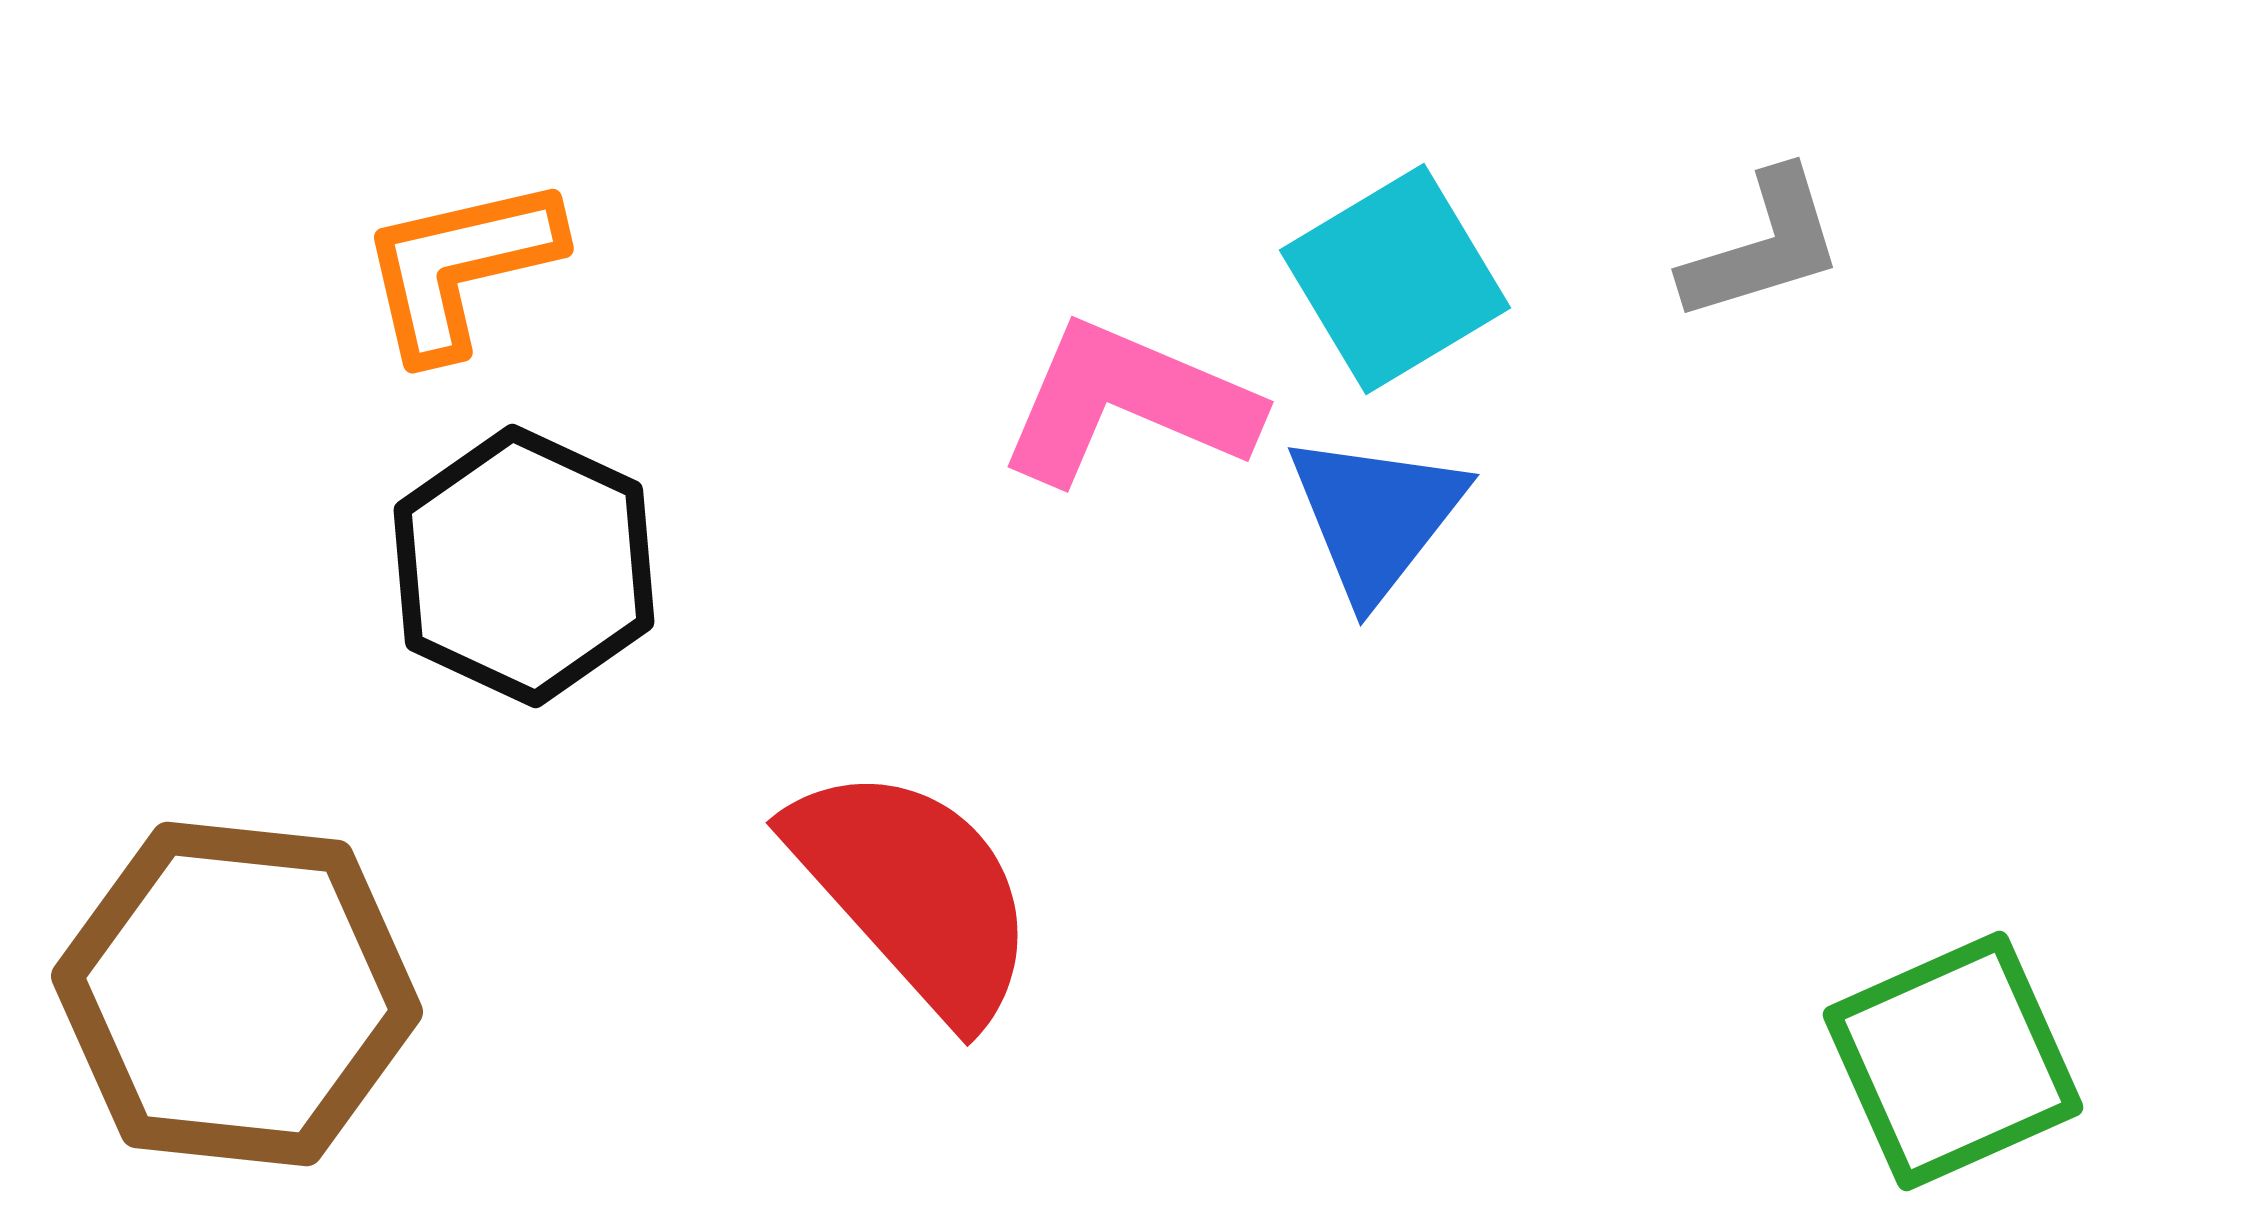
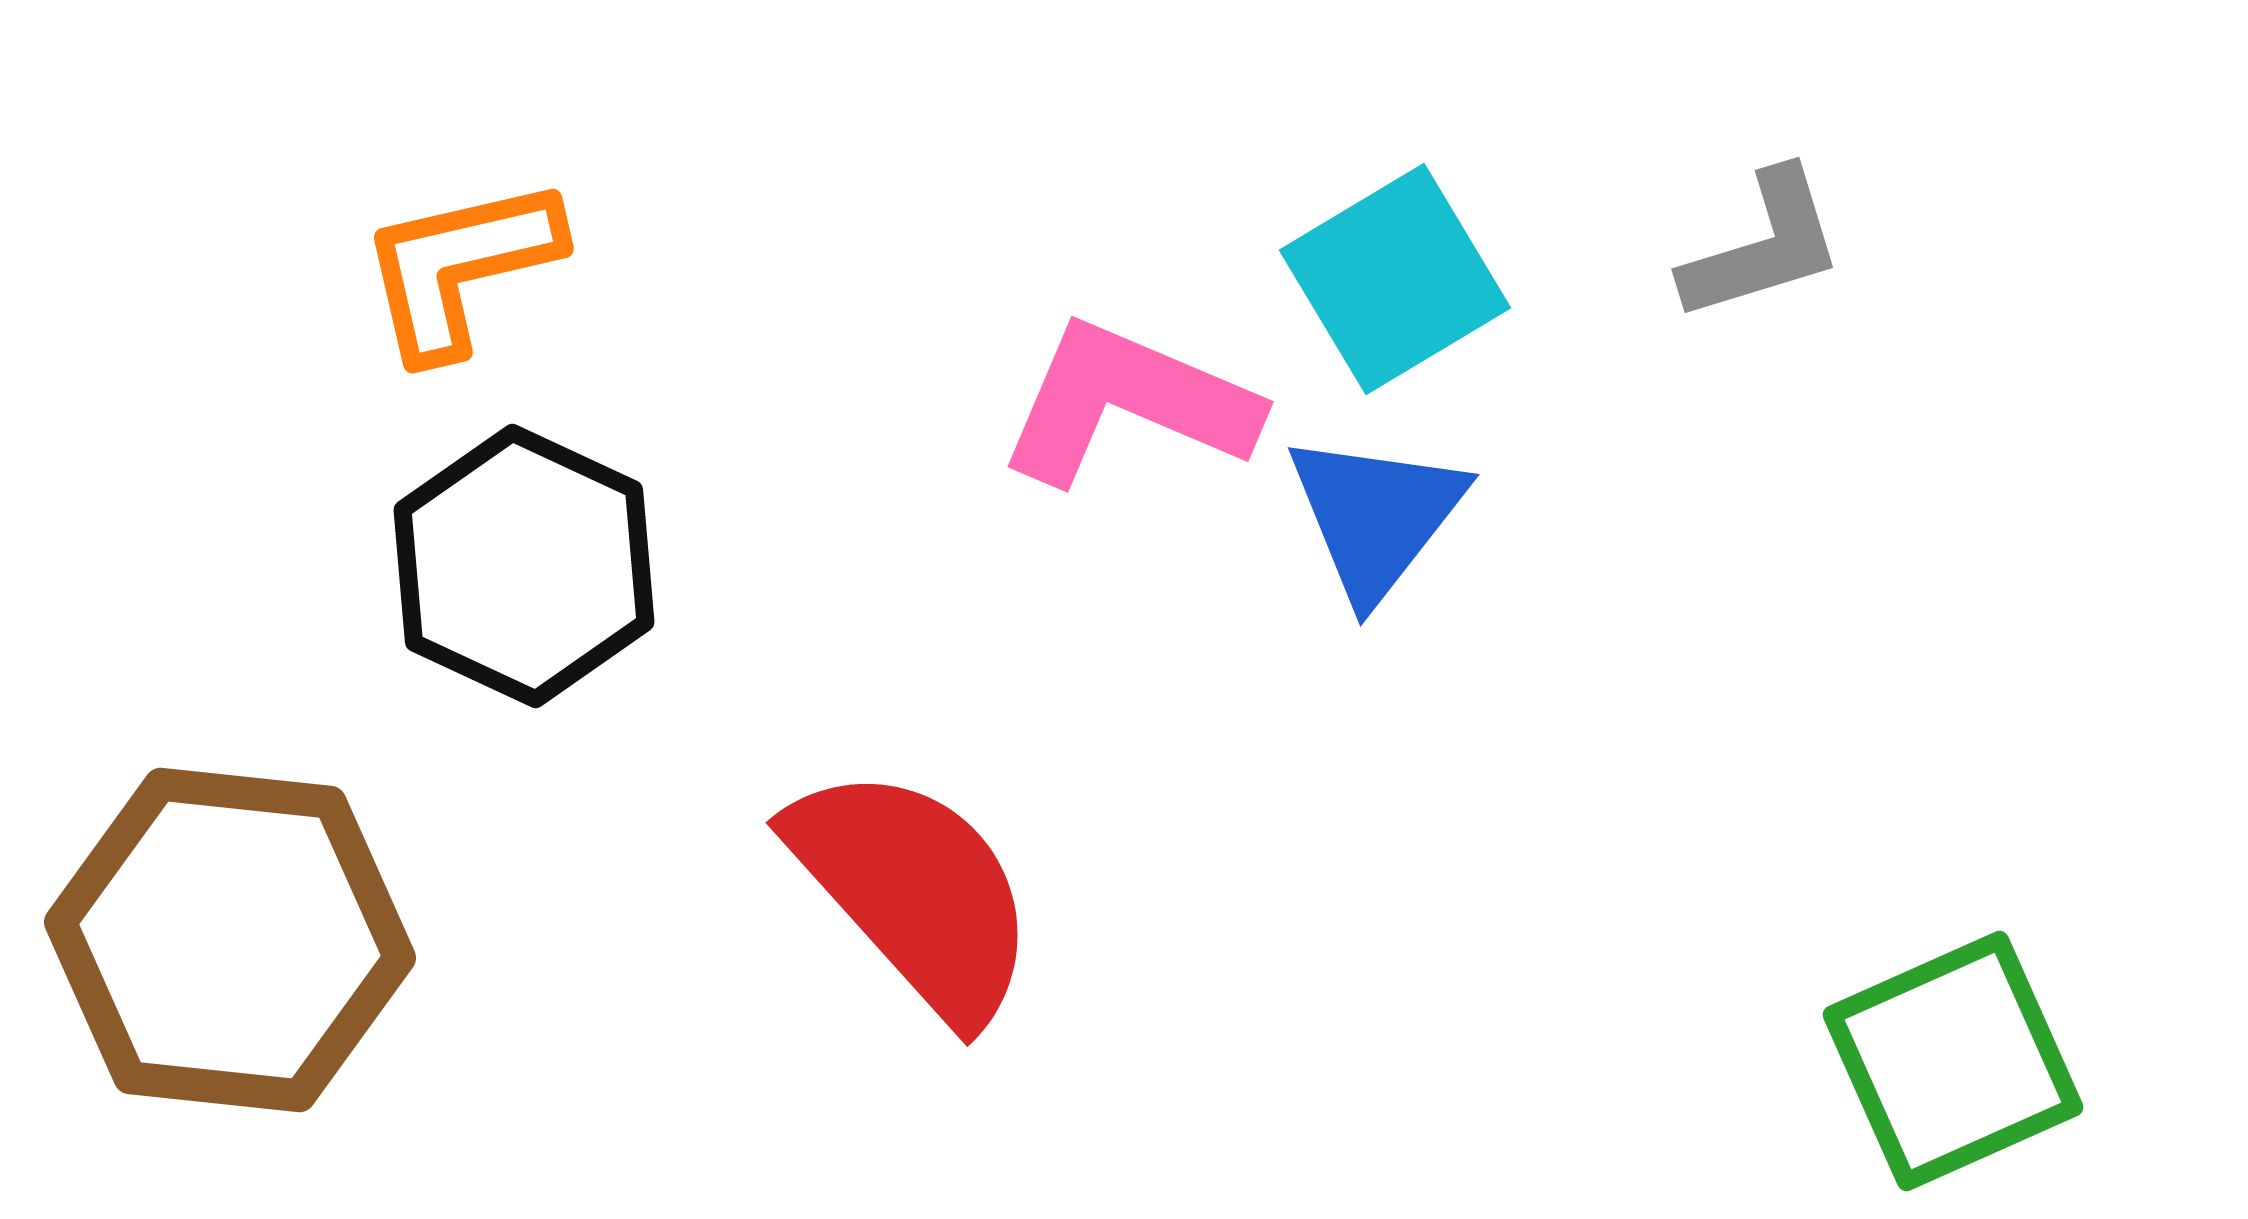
brown hexagon: moved 7 px left, 54 px up
